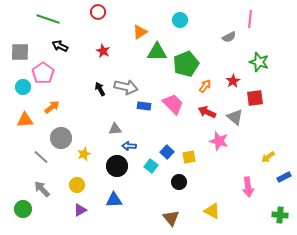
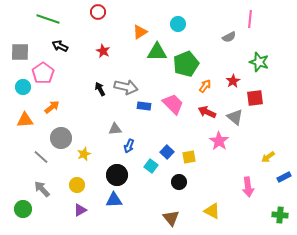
cyan circle at (180, 20): moved 2 px left, 4 px down
pink star at (219, 141): rotated 18 degrees clockwise
blue arrow at (129, 146): rotated 72 degrees counterclockwise
black circle at (117, 166): moved 9 px down
